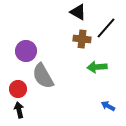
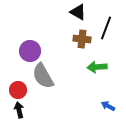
black line: rotated 20 degrees counterclockwise
purple circle: moved 4 px right
red circle: moved 1 px down
